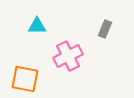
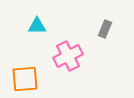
orange square: rotated 16 degrees counterclockwise
